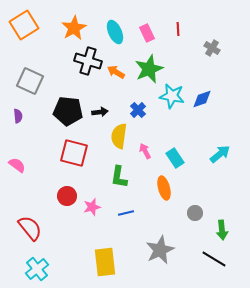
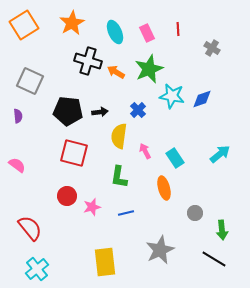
orange star: moved 2 px left, 5 px up
